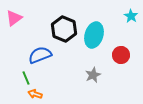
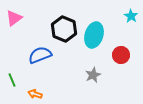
green line: moved 14 px left, 2 px down
